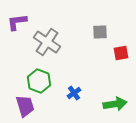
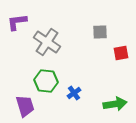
green hexagon: moved 7 px right; rotated 15 degrees counterclockwise
